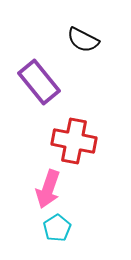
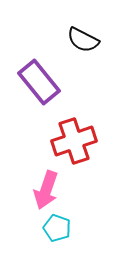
red cross: rotated 30 degrees counterclockwise
pink arrow: moved 2 px left, 1 px down
cyan pentagon: rotated 20 degrees counterclockwise
